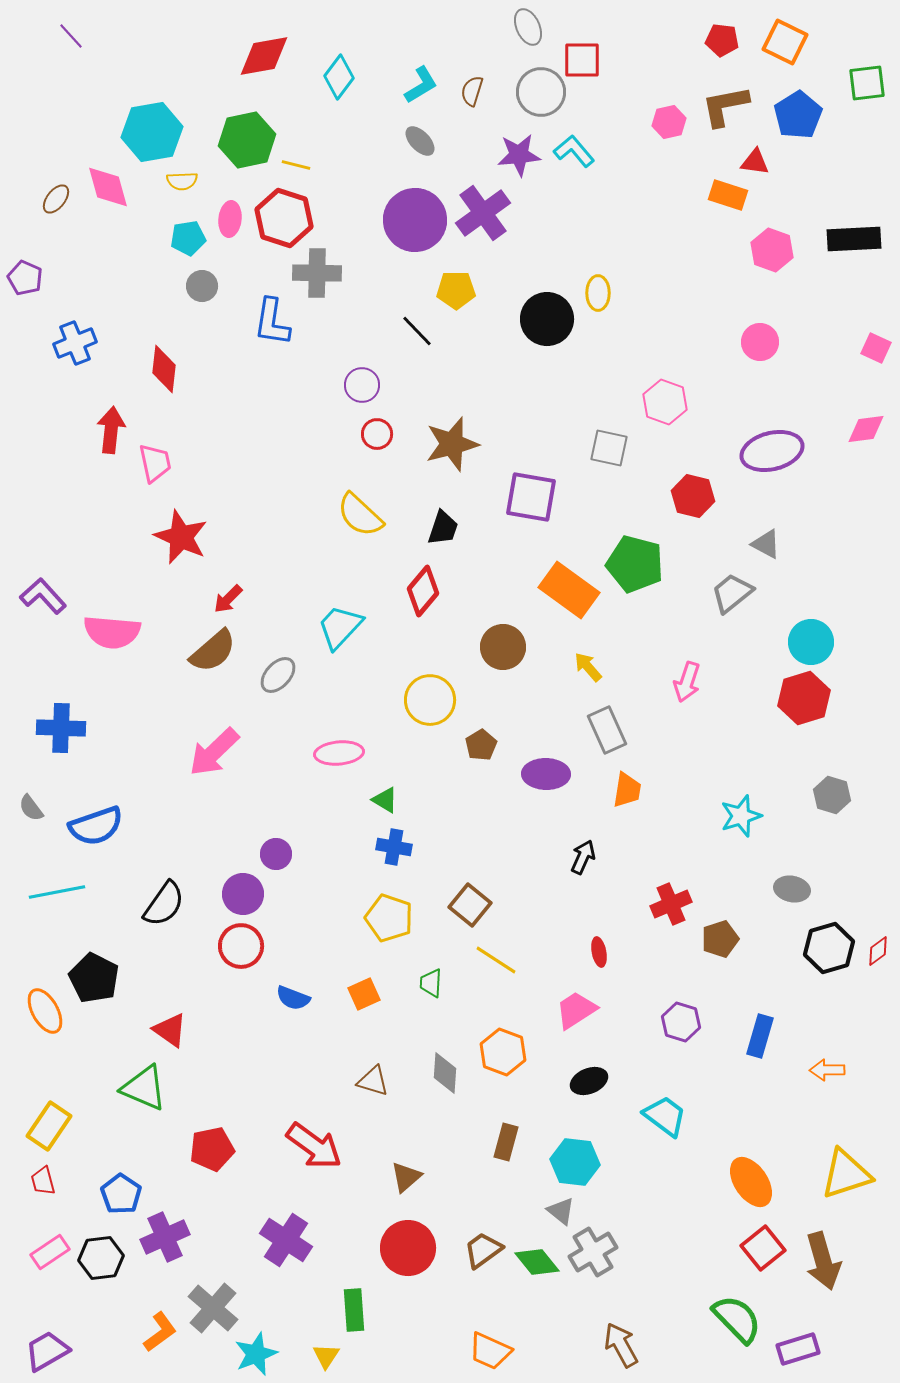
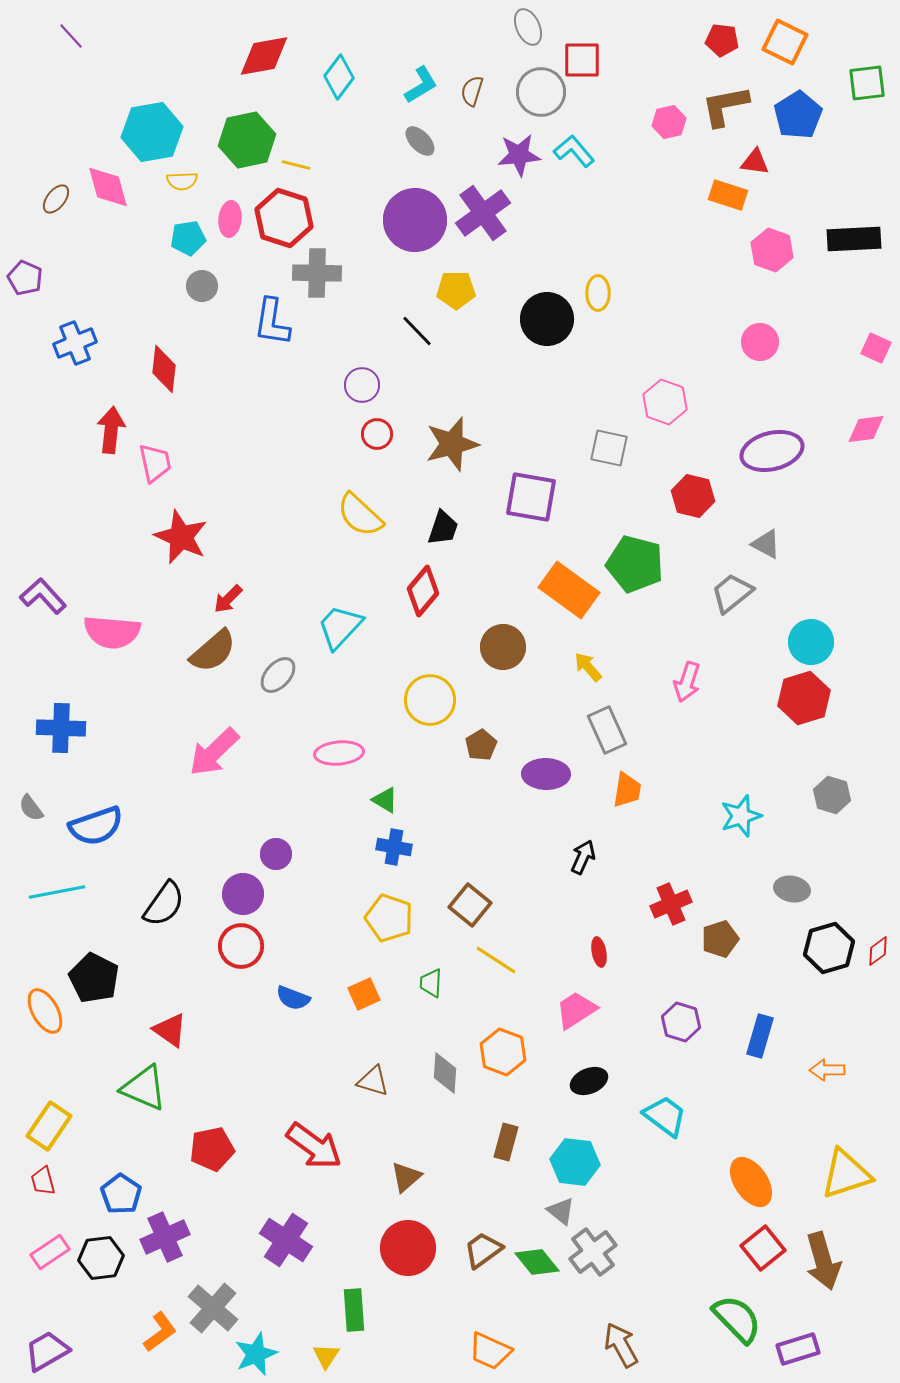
gray cross at (593, 1252): rotated 6 degrees counterclockwise
